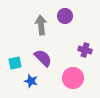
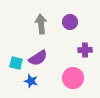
purple circle: moved 5 px right, 6 px down
gray arrow: moved 1 px up
purple cross: rotated 16 degrees counterclockwise
purple semicircle: moved 5 px left; rotated 102 degrees clockwise
cyan square: moved 1 px right; rotated 24 degrees clockwise
